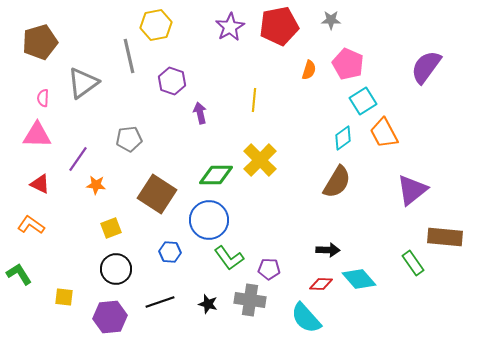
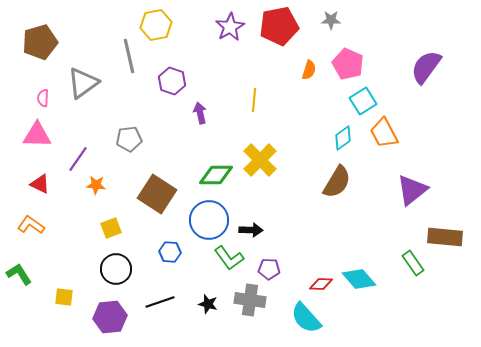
black arrow at (328, 250): moved 77 px left, 20 px up
